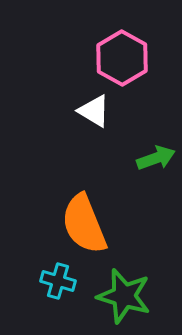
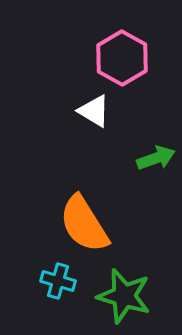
orange semicircle: rotated 10 degrees counterclockwise
